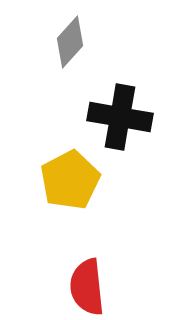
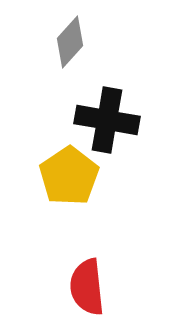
black cross: moved 13 px left, 3 px down
yellow pentagon: moved 1 px left, 4 px up; rotated 6 degrees counterclockwise
